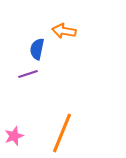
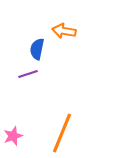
pink star: moved 1 px left
